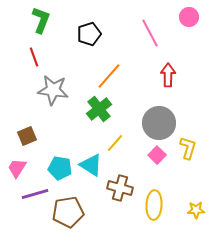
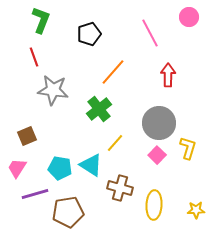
orange line: moved 4 px right, 4 px up
